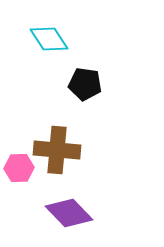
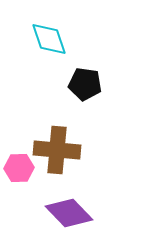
cyan diamond: rotated 15 degrees clockwise
